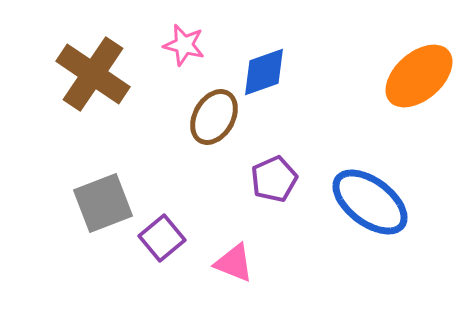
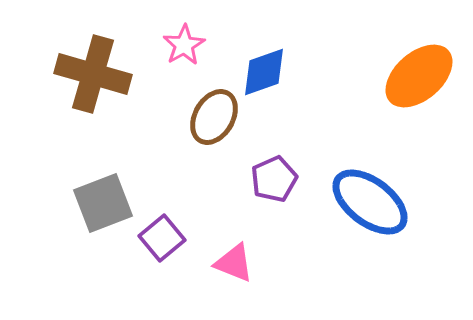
pink star: rotated 27 degrees clockwise
brown cross: rotated 18 degrees counterclockwise
